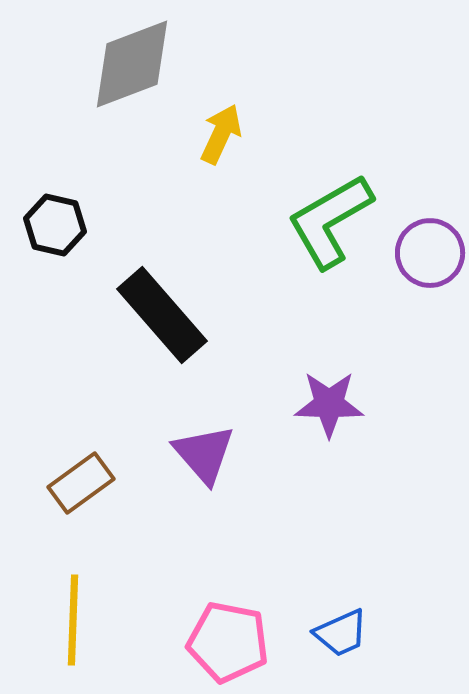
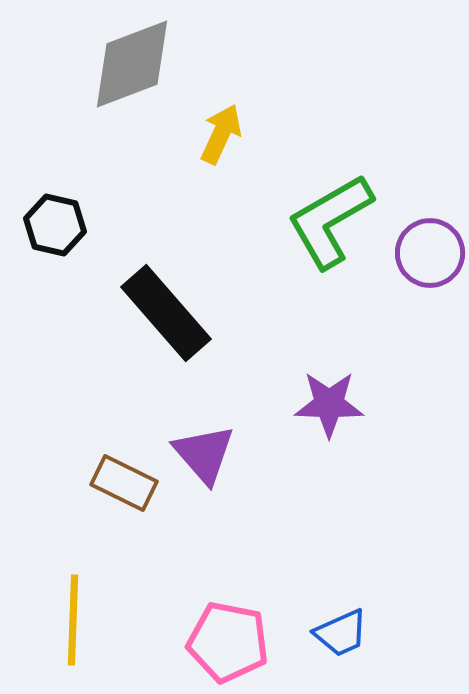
black rectangle: moved 4 px right, 2 px up
brown rectangle: moved 43 px right; rotated 62 degrees clockwise
